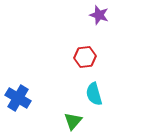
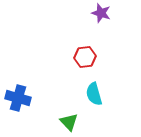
purple star: moved 2 px right, 2 px up
blue cross: rotated 15 degrees counterclockwise
green triangle: moved 4 px left, 1 px down; rotated 24 degrees counterclockwise
